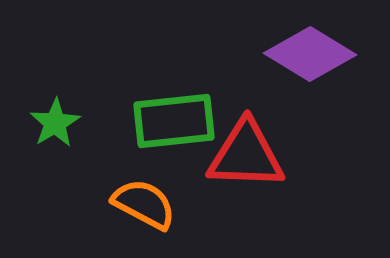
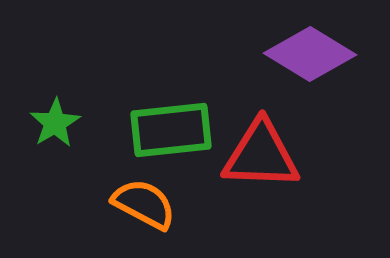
green rectangle: moved 3 px left, 9 px down
red triangle: moved 15 px right
